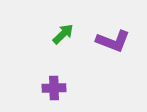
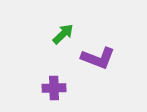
purple L-shape: moved 15 px left, 17 px down
